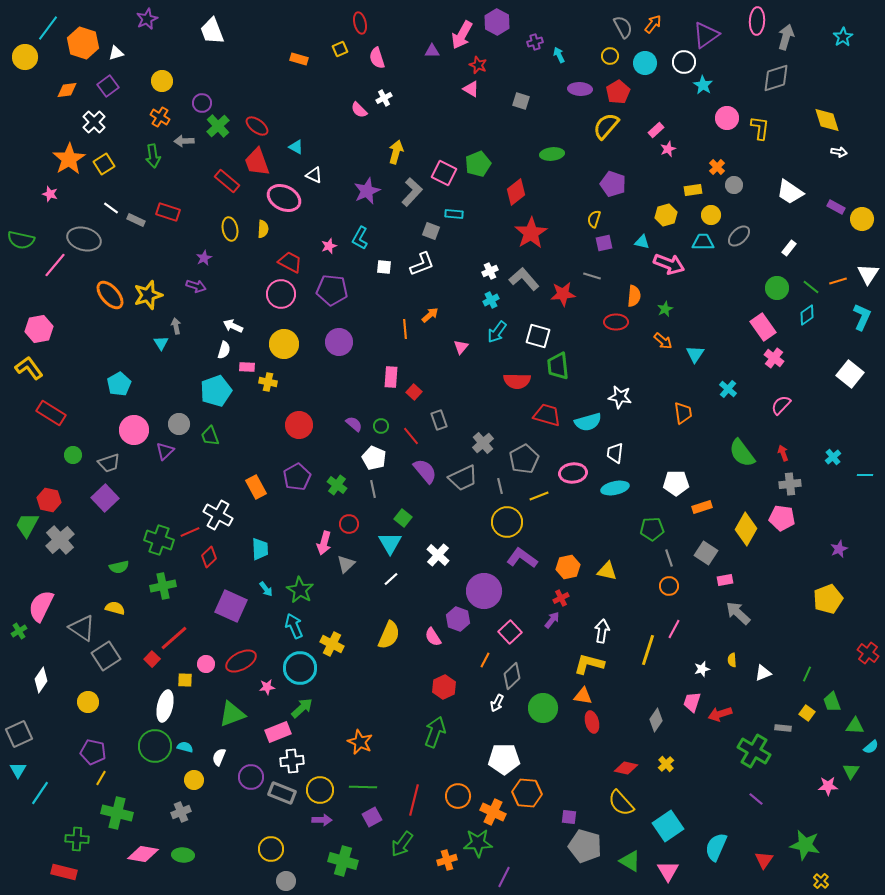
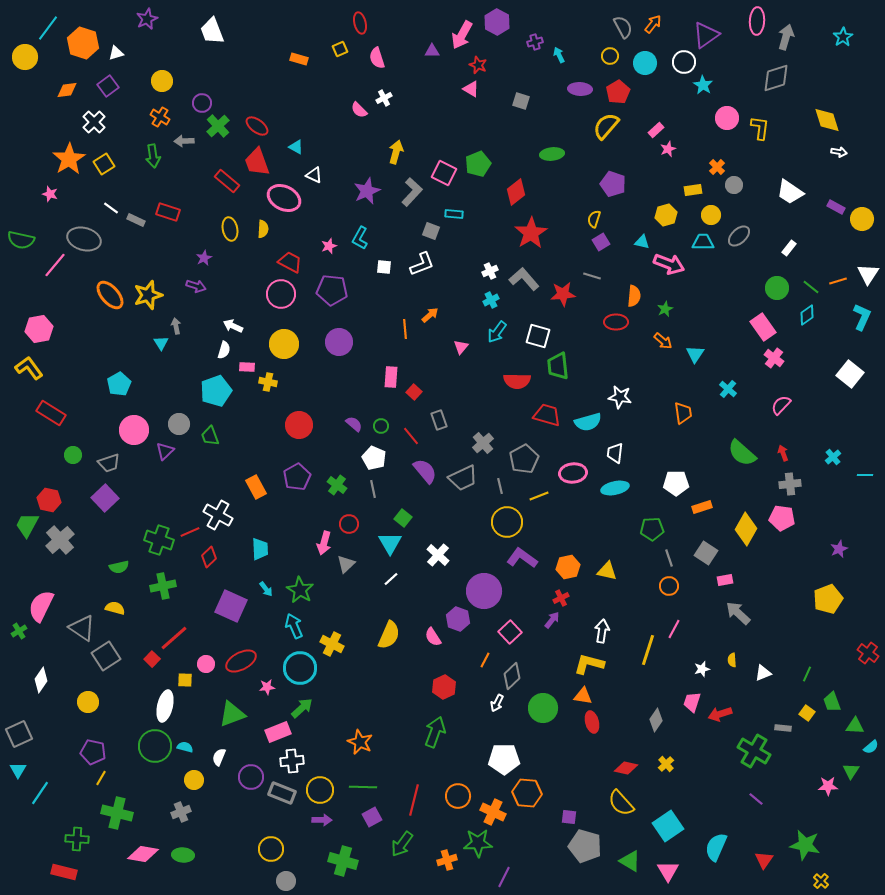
purple square at (604, 243): moved 3 px left, 1 px up; rotated 18 degrees counterclockwise
green semicircle at (742, 453): rotated 12 degrees counterclockwise
